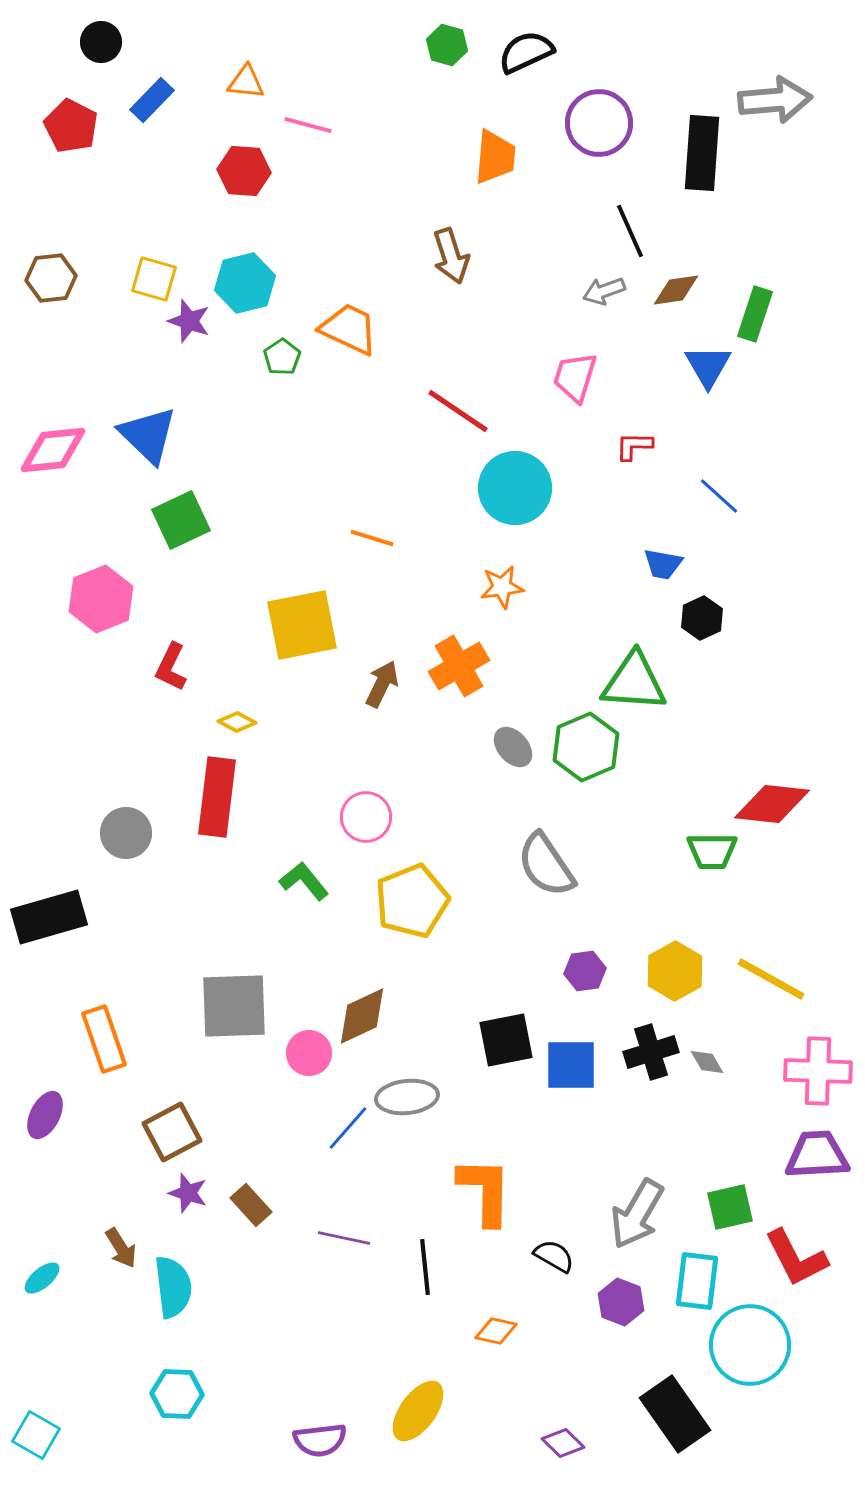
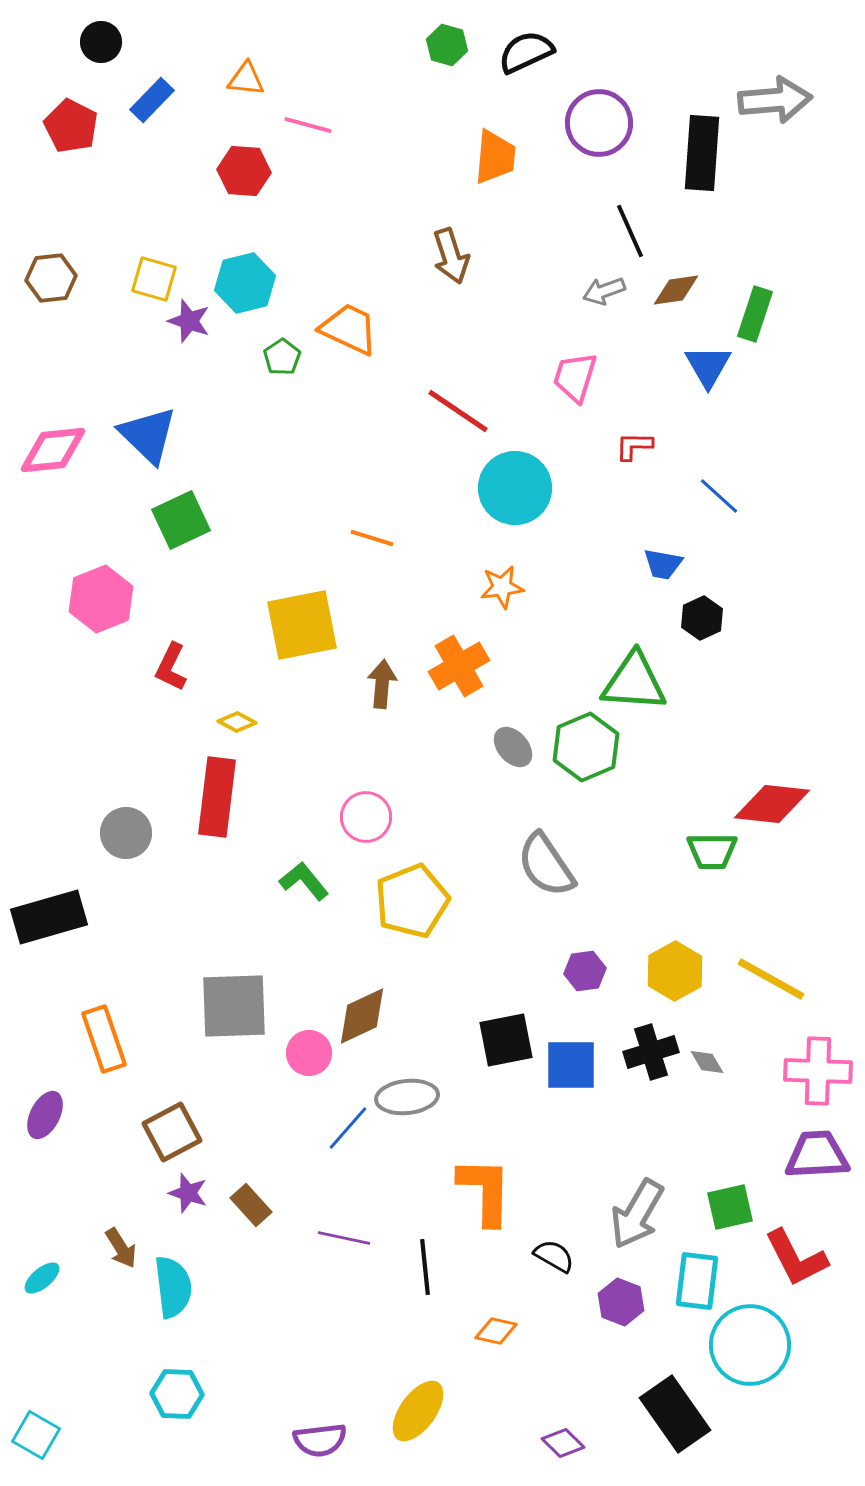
orange triangle at (246, 82): moved 3 px up
brown arrow at (382, 684): rotated 21 degrees counterclockwise
